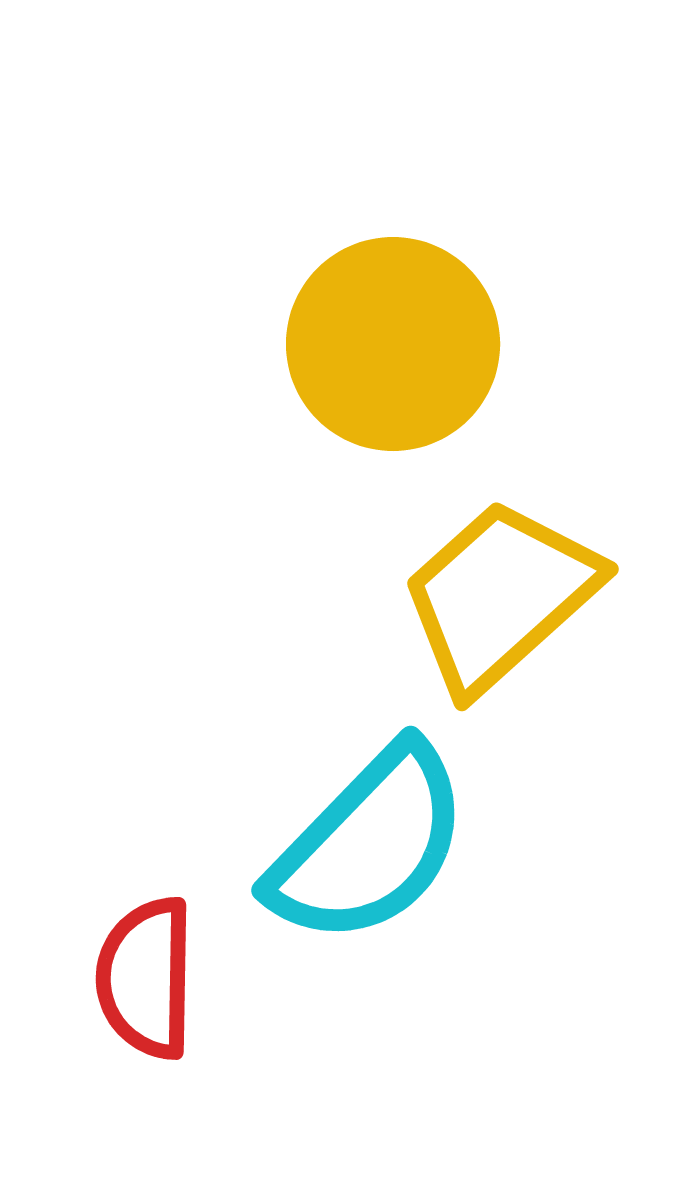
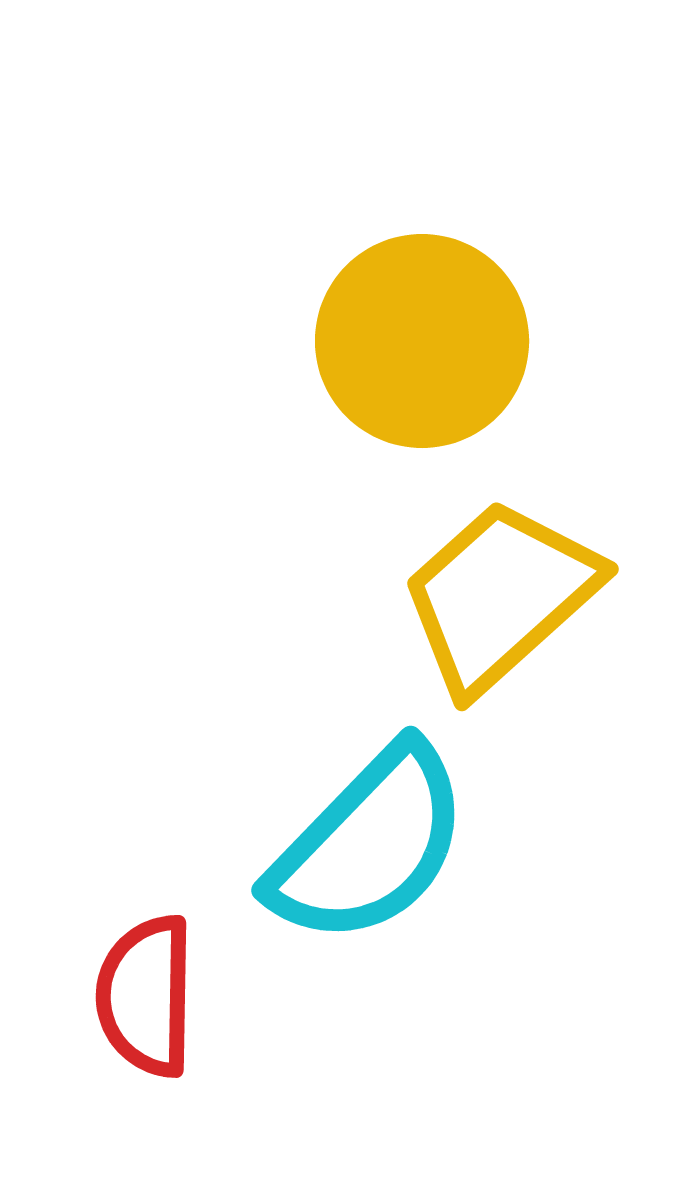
yellow circle: moved 29 px right, 3 px up
red semicircle: moved 18 px down
